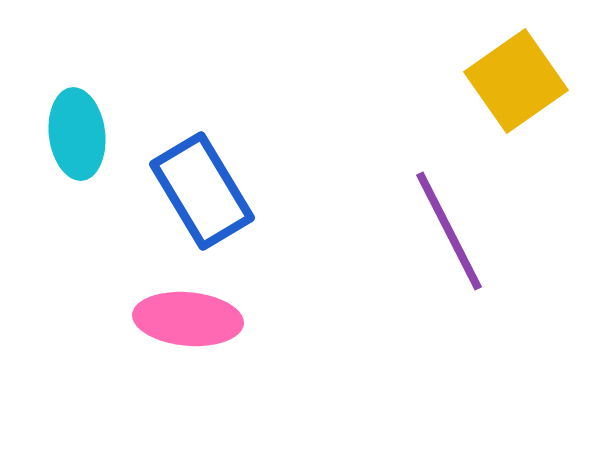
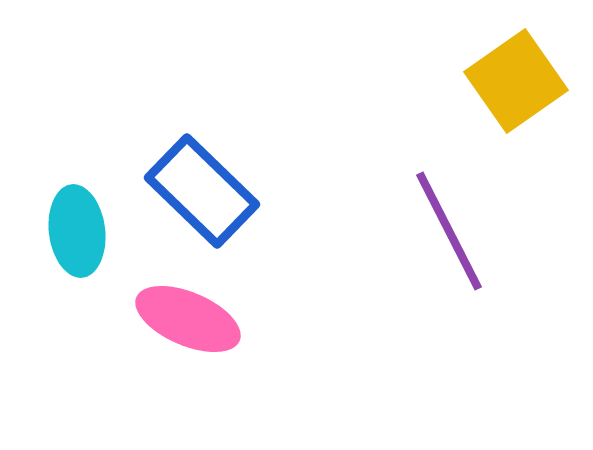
cyan ellipse: moved 97 px down
blue rectangle: rotated 15 degrees counterclockwise
pink ellipse: rotated 18 degrees clockwise
